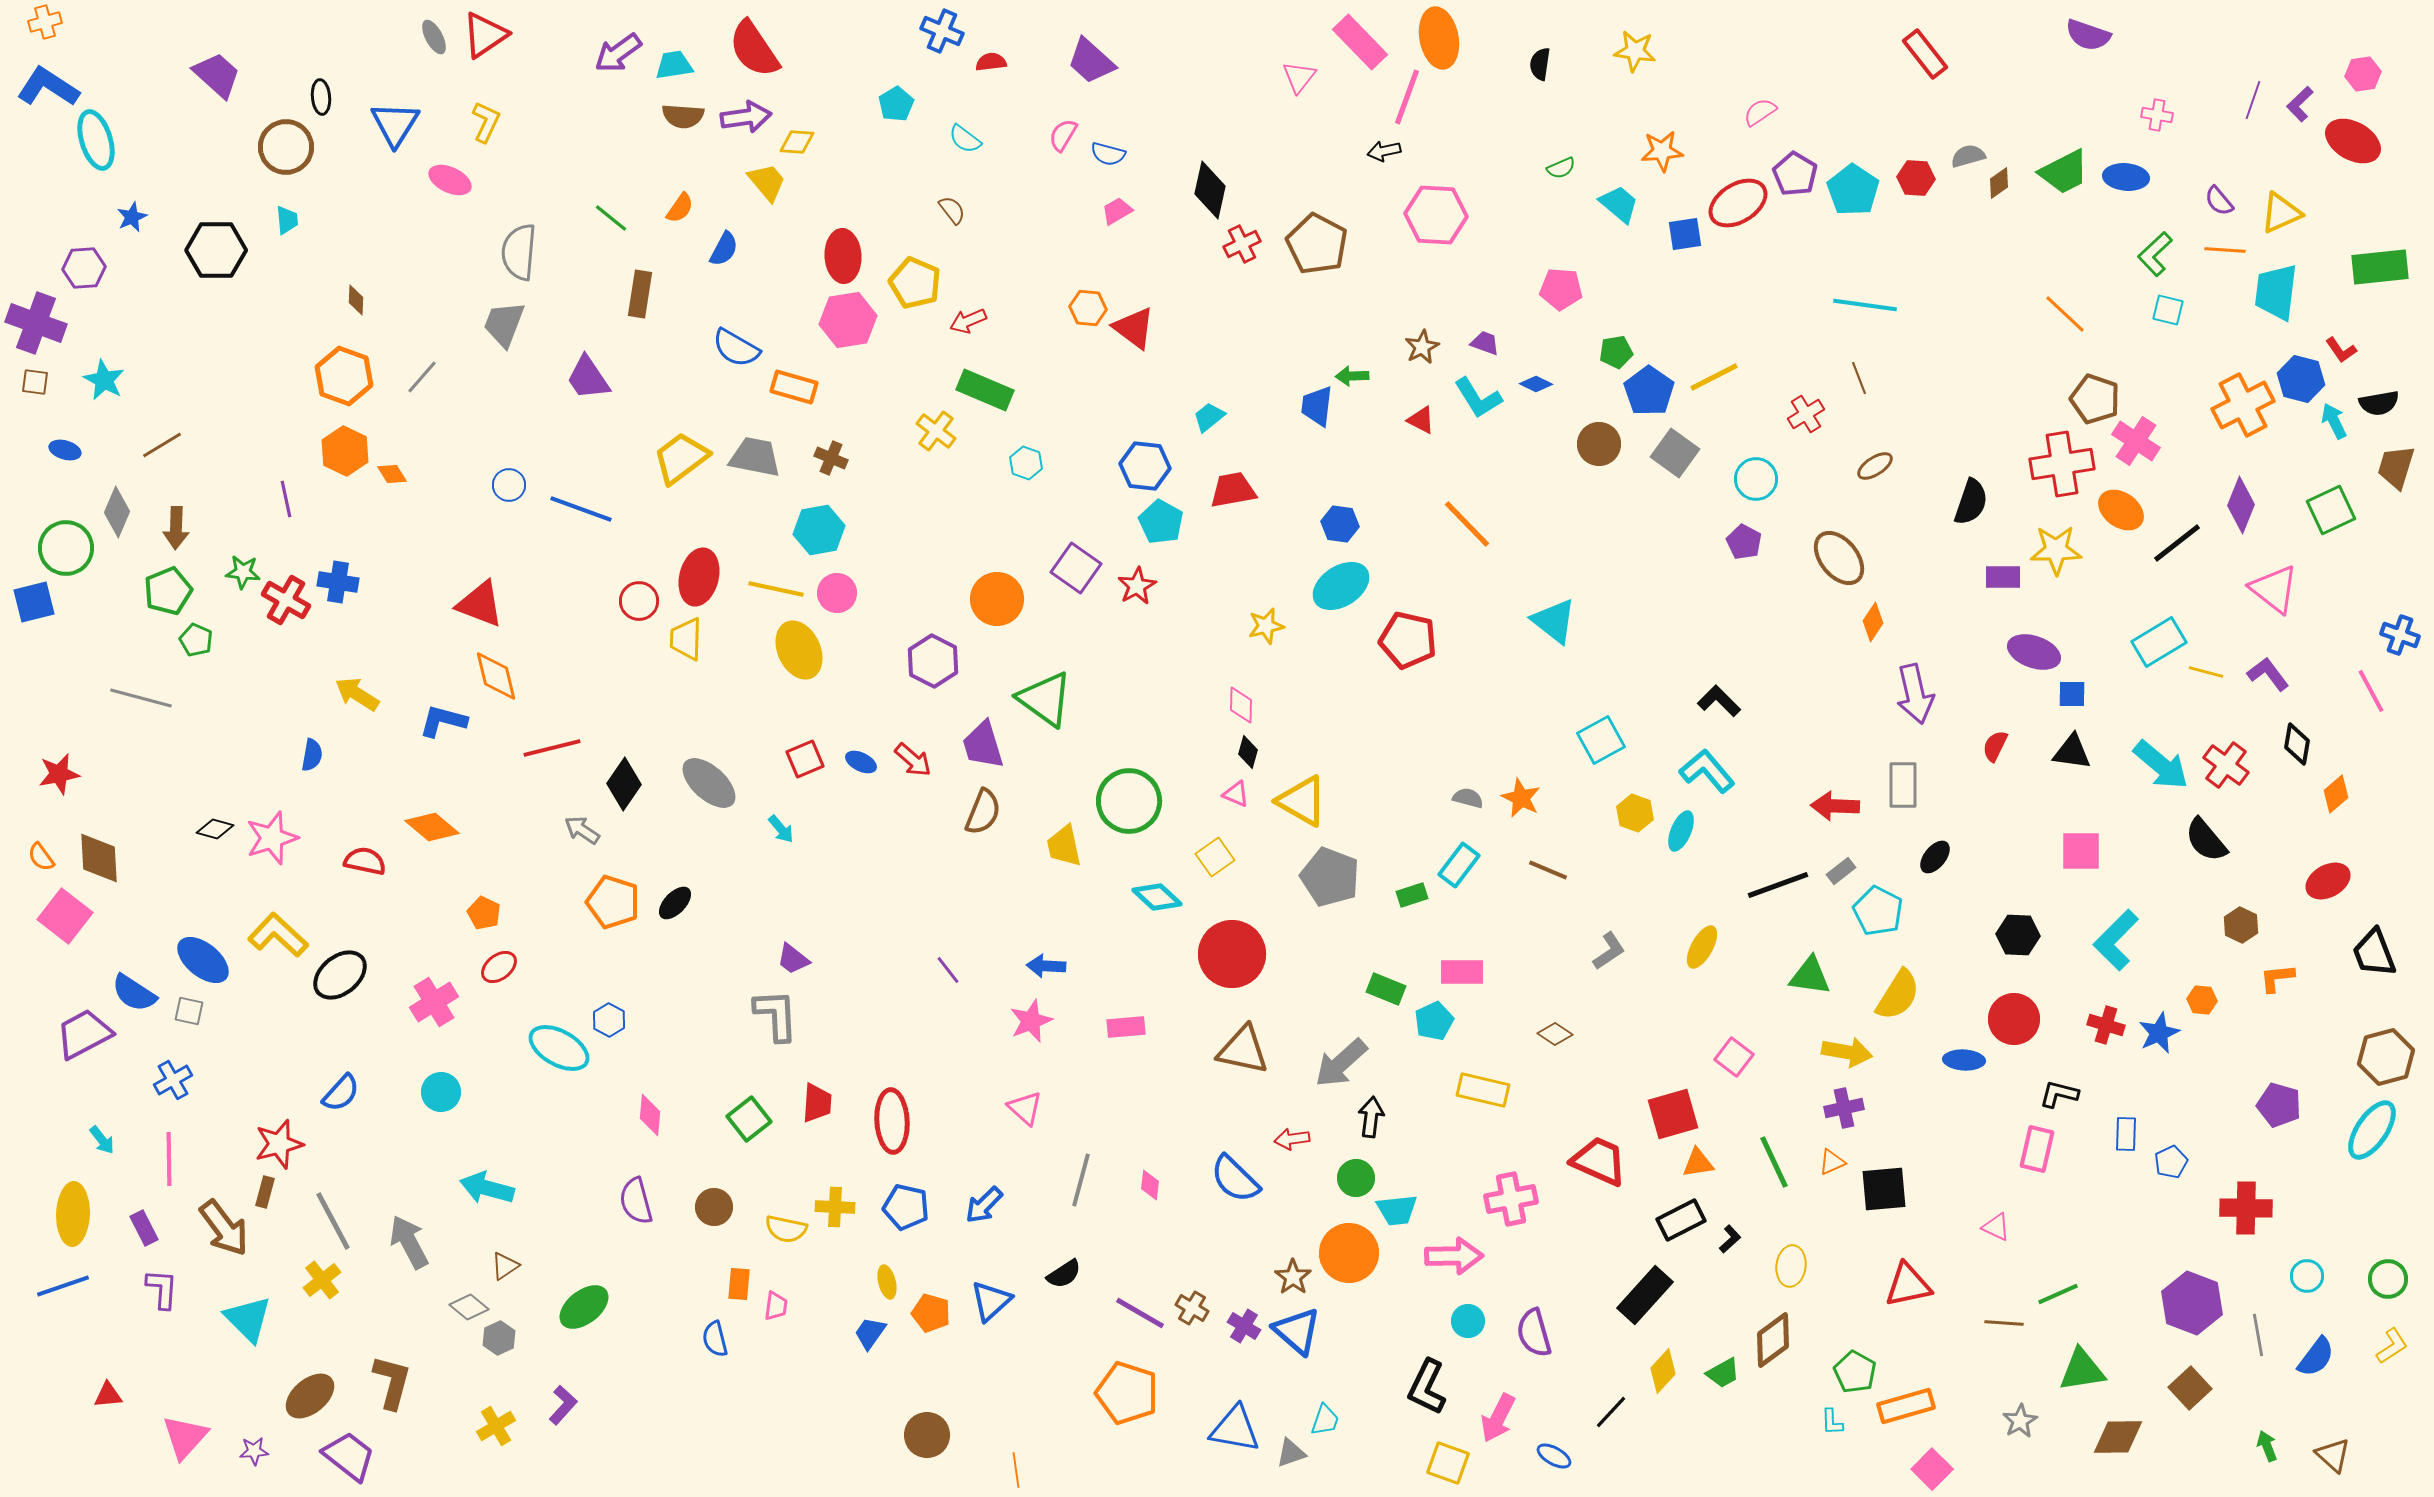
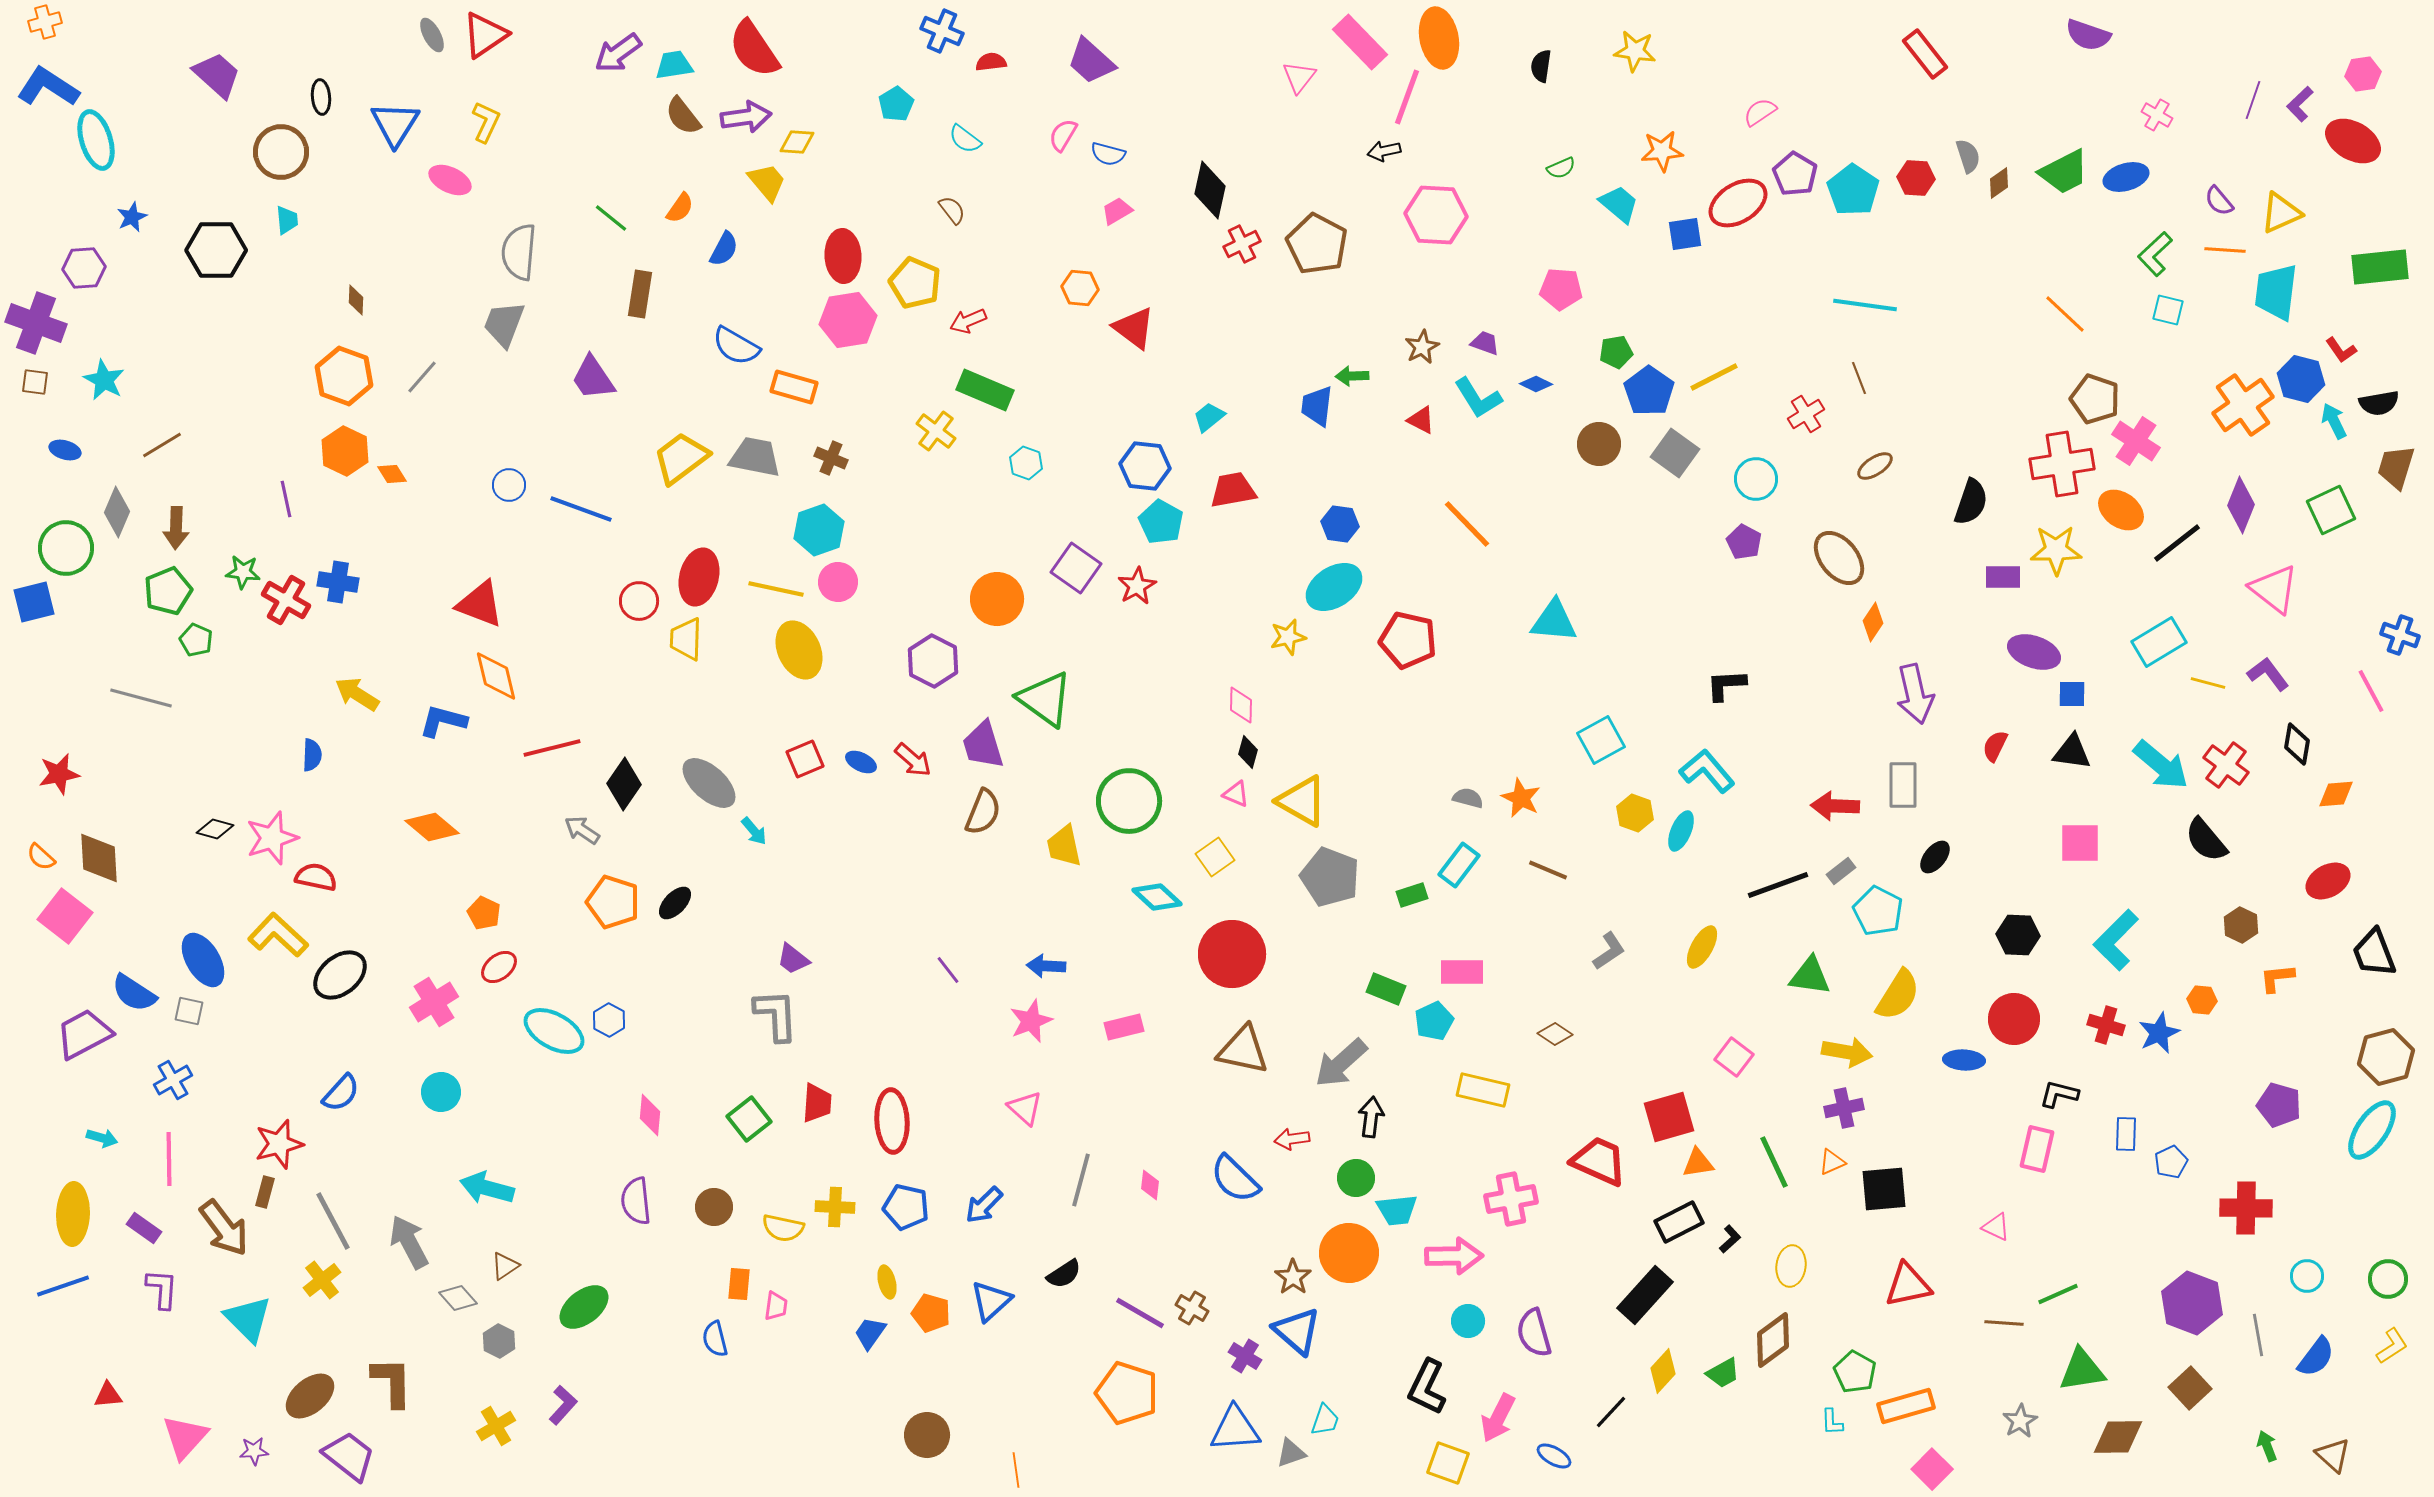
gray ellipse at (434, 37): moved 2 px left, 2 px up
black semicircle at (1540, 64): moved 1 px right, 2 px down
pink cross at (2157, 115): rotated 20 degrees clockwise
brown semicircle at (683, 116): rotated 48 degrees clockwise
brown circle at (286, 147): moved 5 px left, 5 px down
gray semicircle at (1968, 156): rotated 88 degrees clockwise
blue ellipse at (2126, 177): rotated 21 degrees counterclockwise
orange hexagon at (1088, 308): moved 8 px left, 20 px up
blue semicircle at (736, 348): moved 2 px up
purple trapezoid at (588, 378): moved 5 px right
orange cross at (2243, 405): rotated 8 degrees counterclockwise
cyan hexagon at (819, 530): rotated 9 degrees counterclockwise
cyan ellipse at (1341, 586): moved 7 px left, 1 px down
pink circle at (837, 593): moved 1 px right, 11 px up
cyan triangle at (1554, 621): rotated 33 degrees counterclockwise
yellow star at (1266, 626): moved 22 px right, 11 px down
yellow line at (2206, 672): moved 2 px right, 11 px down
black L-shape at (1719, 701): moved 7 px right, 16 px up; rotated 48 degrees counterclockwise
blue semicircle at (312, 755): rotated 8 degrees counterclockwise
orange diamond at (2336, 794): rotated 36 degrees clockwise
cyan arrow at (781, 829): moved 27 px left, 2 px down
pink square at (2081, 851): moved 1 px left, 8 px up
orange semicircle at (41, 857): rotated 12 degrees counterclockwise
red semicircle at (365, 861): moved 49 px left, 16 px down
blue ellipse at (203, 960): rotated 20 degrees clockwise
pink rectangle at (1126, 1027): moved 2 px left; rotated 9 degrees counterclockwise
cyan ellipse at (559, 1048): moved 5 px left, 17 px up
red square at (1673, 1114): moved 4 px left, 3 px down
cyan arrow at (102, 1140): moved 2 px up; rotated 36 degrees counterclockwise
purple semicircle at (636, 1201): rotated 9 degrees clockwise
black rectangle at (1681, 1220): moved 2 px left, 2 px down
purple rectangle at (144, 1228): rotated 28 degrees counterclockwise
yellow semicircle at (786, 1229): moved 3 px left, 1 px up
gray diamond at (469, 1307): moved 11 px left, 9 px up; rotated 9 degrees clockwise
purple cross at (1244, 1326): moved 1 px right, 30 px down
gray hexagon at (499, 1338): moved 3 px down; rotated 8 degrees counterclockwise
brown L-shape at (392, 1382): rotated 16 degrees counterclockwise
blue triangle at (1235, 1429): rotated 14 degrees counterclockwise
